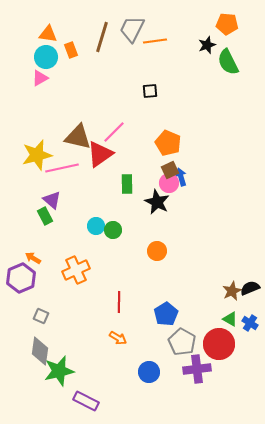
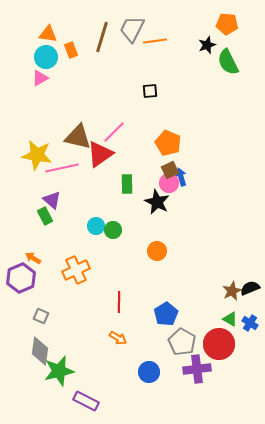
yellow star at (37, 155): rotated 24 degrees clockwise
